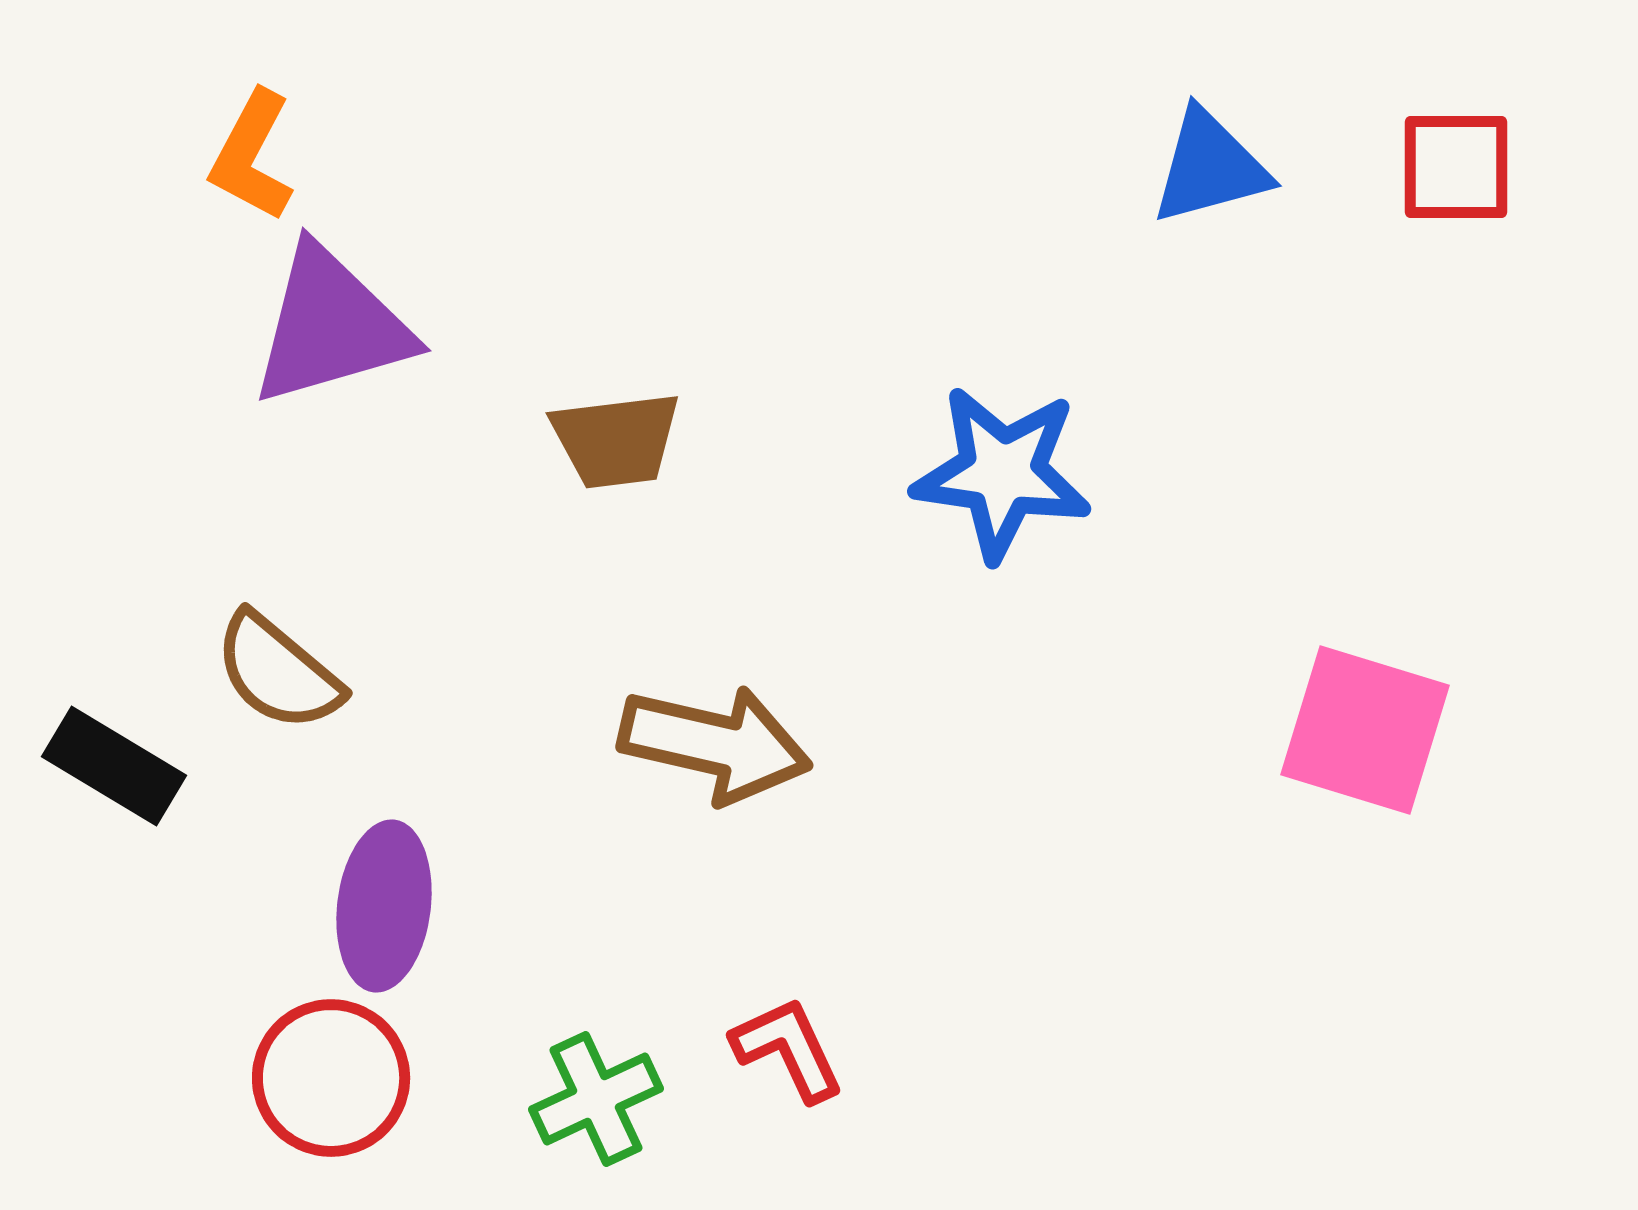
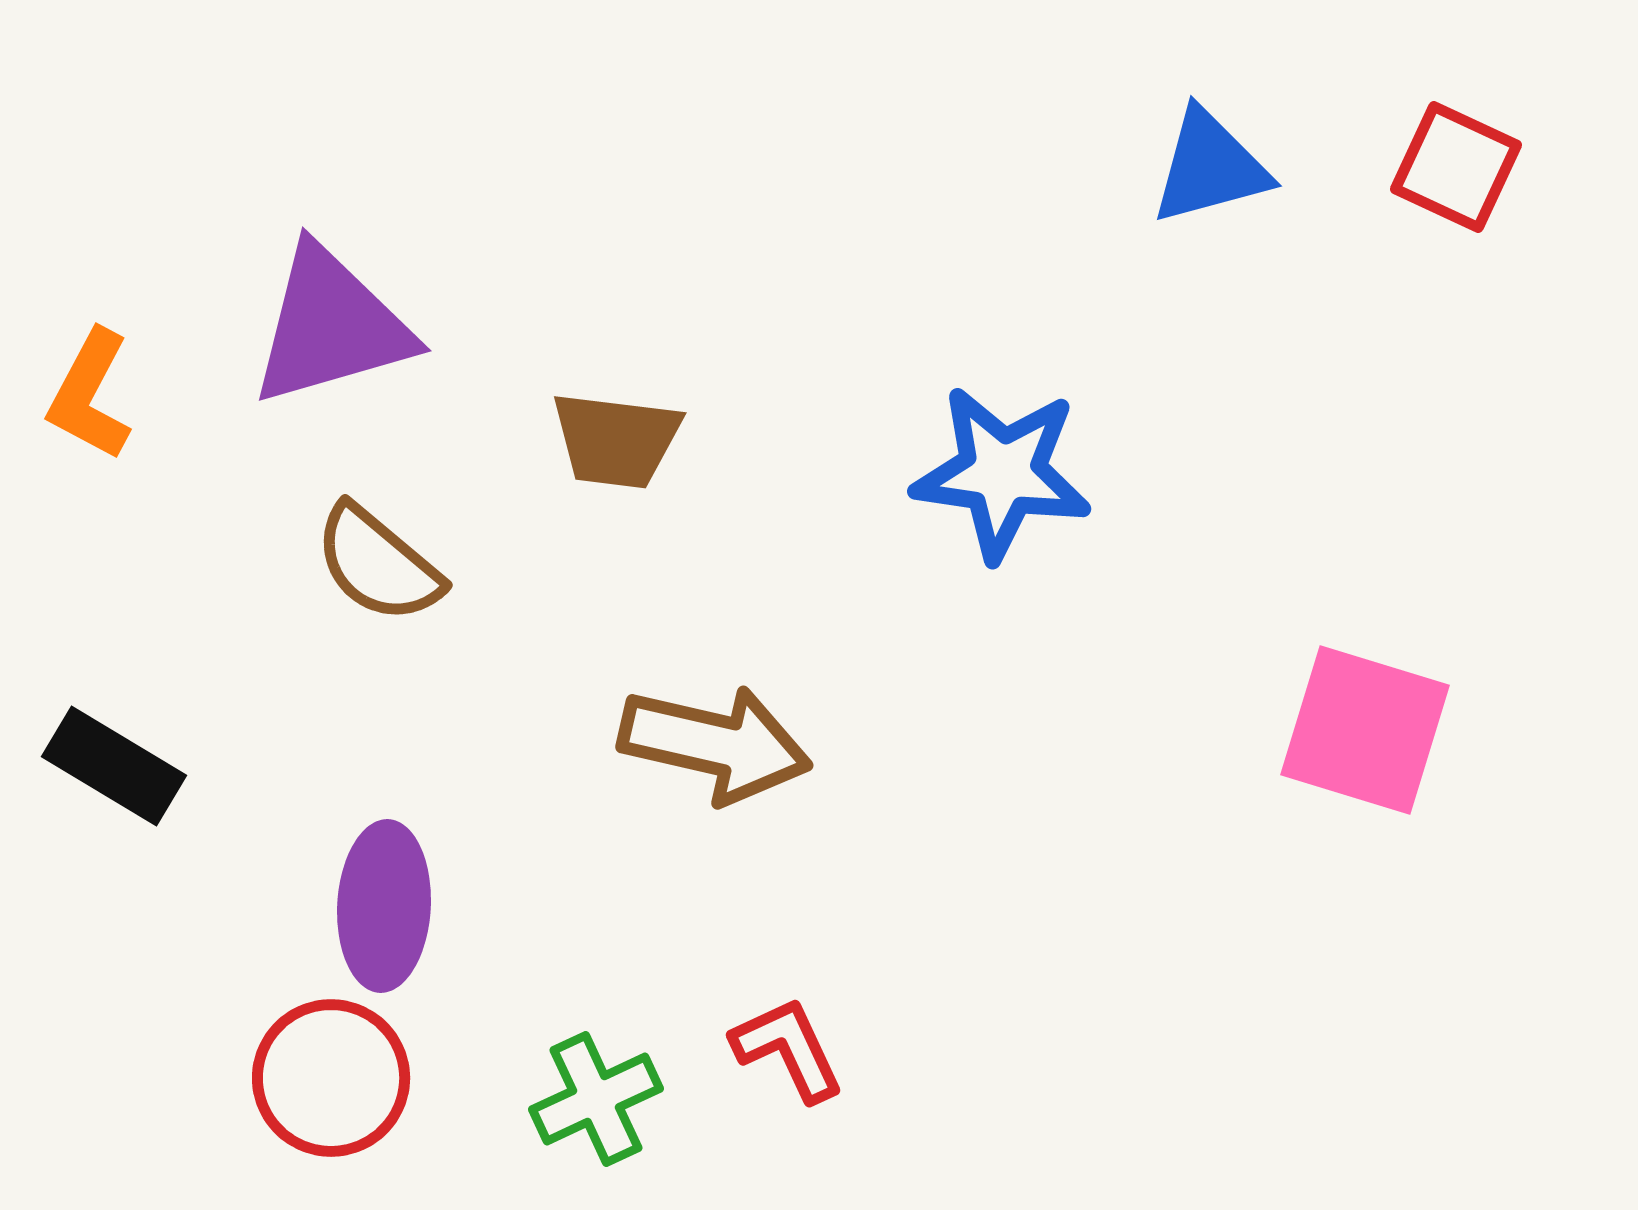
orange L-shape: moved 162 px left, 239 px down
red square: rotated 25 degrees clockwise
brown trapezoid: rotated 14 degrees clockwise
brown semicircle: moved 100 px right, 108 px up
purple ellipse: rotated 4 degrees counterclockwise
